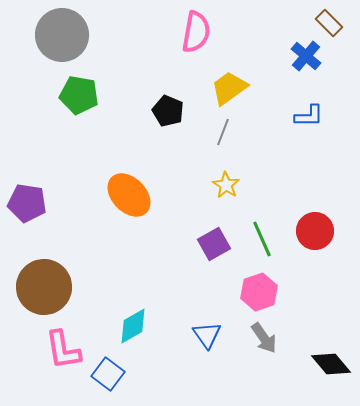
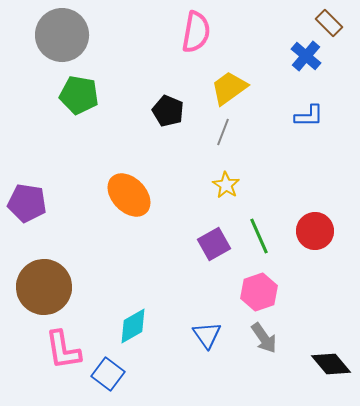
green line: moved 3 px left, 3 px up
